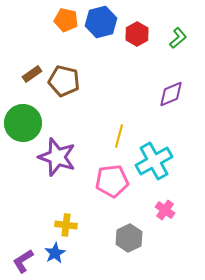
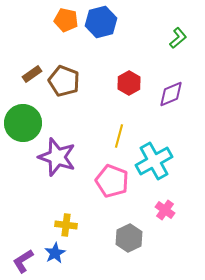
red hexagon: moved 8 px left, 49 px down
brown pentagon: rotated 8 degrees clockwise
pink pentagon: rotated 28 degrees clockwise
